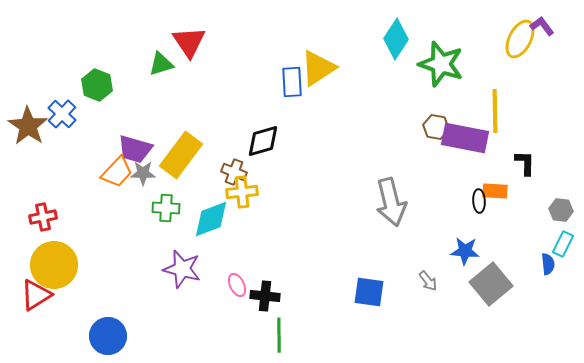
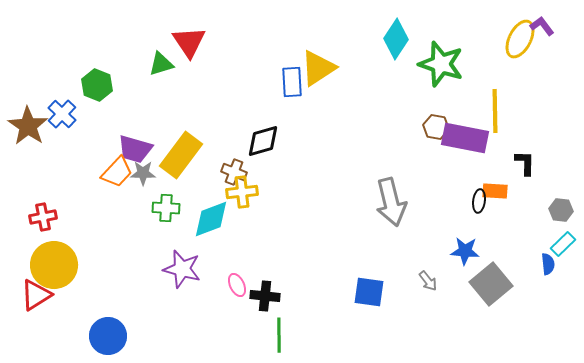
black ellipse at (479, 201): rotated 10 degrees clockwise
cyan rectangle at (563, 244): rotated 20 degrees clockwise
